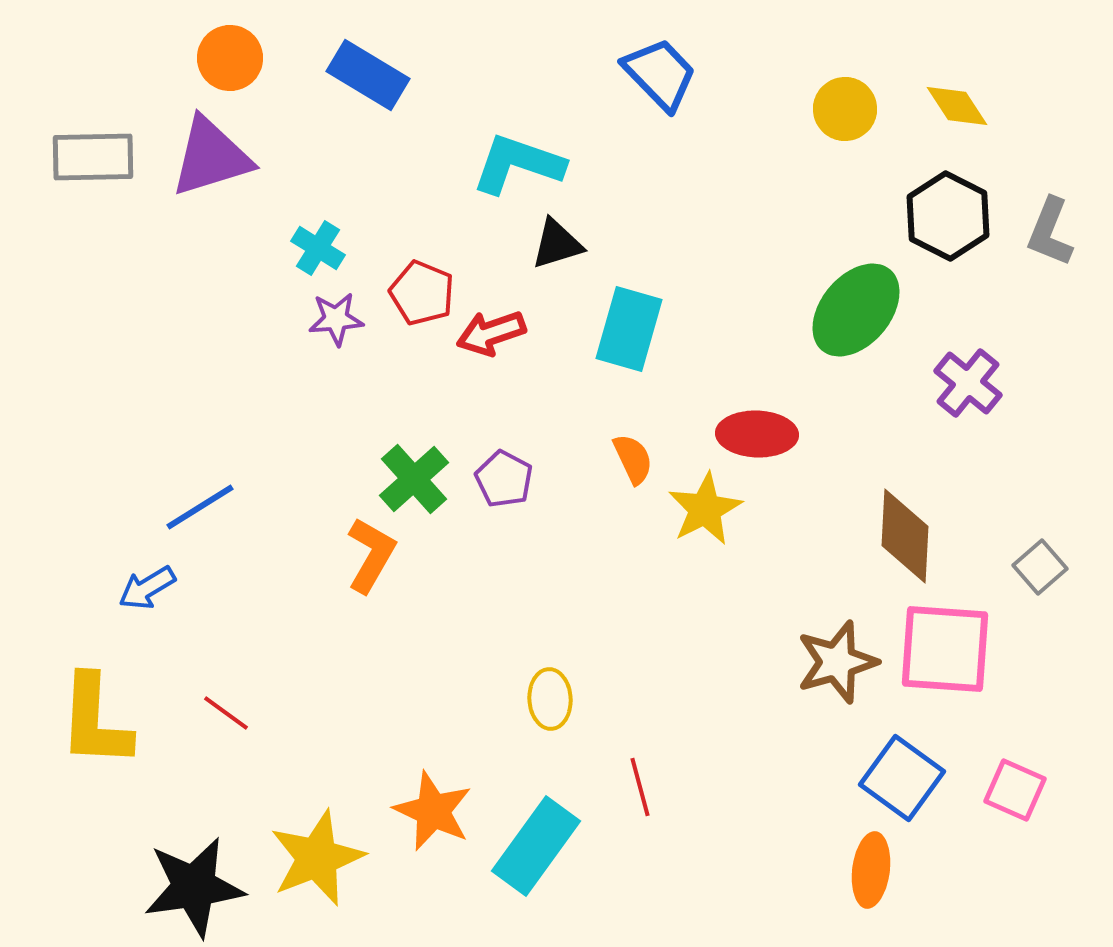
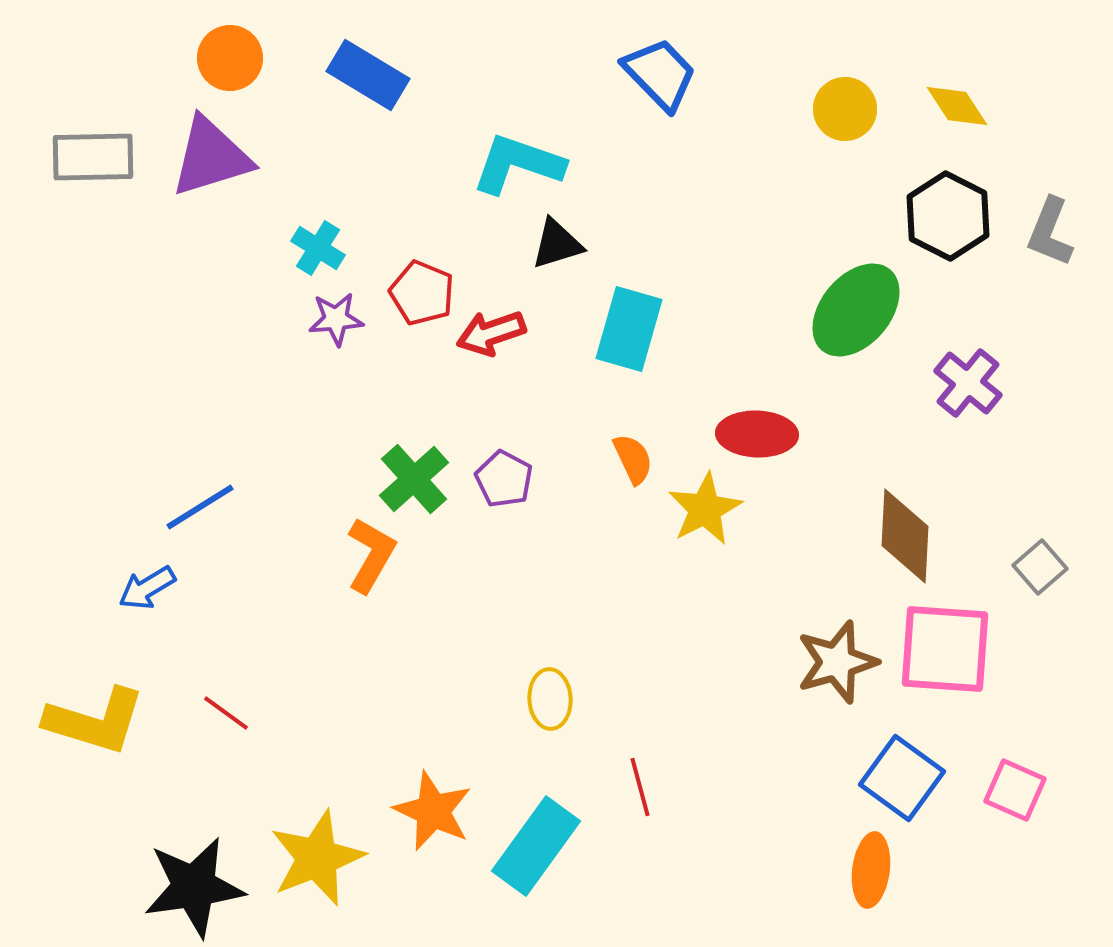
yellow L-shape at (95, 721): rotated 76 degrees counterclockwise
